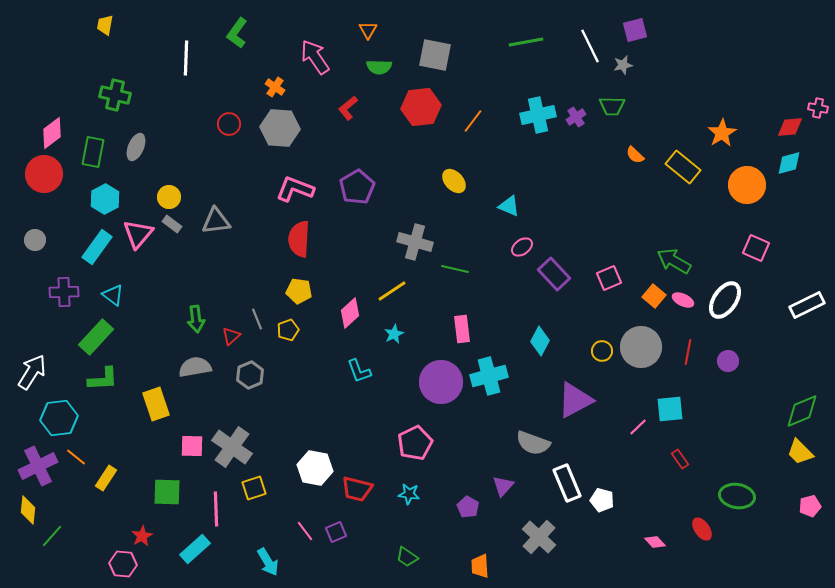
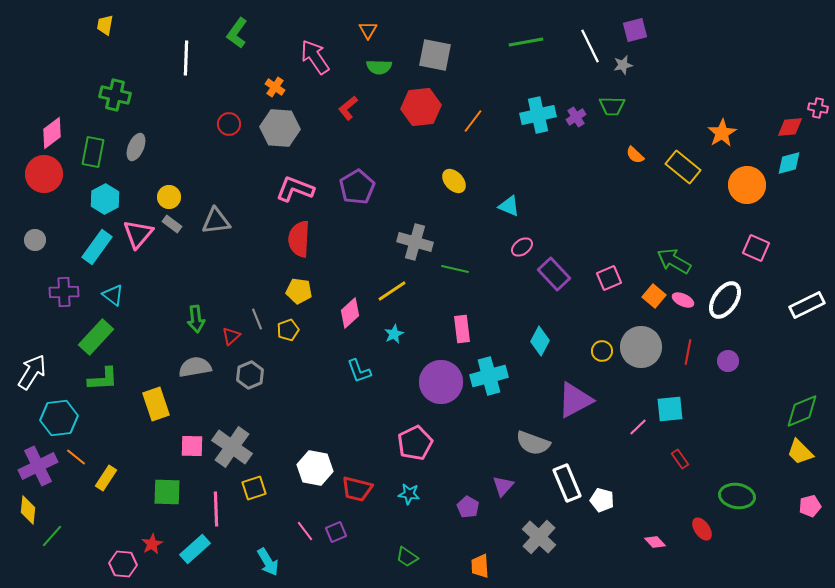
red star at (142, 536): moved 10 px right, 8 px down
